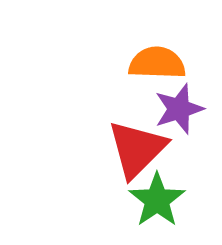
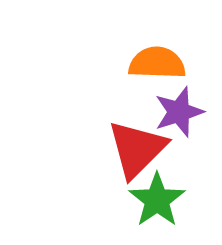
purple star: moved 3 px down
